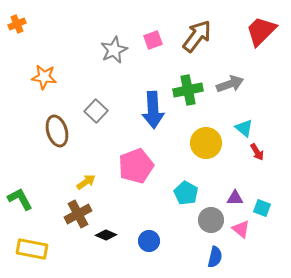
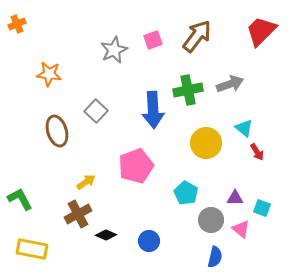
orange star: moved 5 px right, 3 px up
